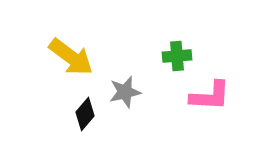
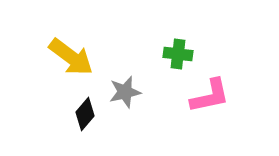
green cross: moved 1 px right, 2 px up; rotated 12 degrees clockwise
pink L-shape: rotated 15 degrees counterclockwise
